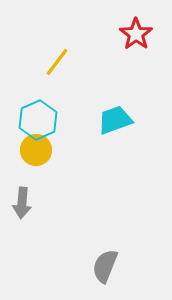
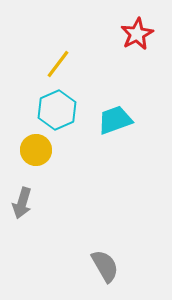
red star: moved 1 px right; rotated 8 degrees clockwise
yellow line: moved 1 px right, 2 px down
cyan hexagon: moved 19 px right, 10 px up
gray arrow: rotated 12 degrees clockwise
gray semicircle: rotated 128 degrees clockwise
